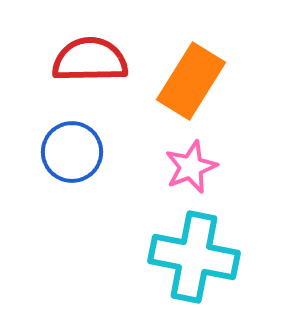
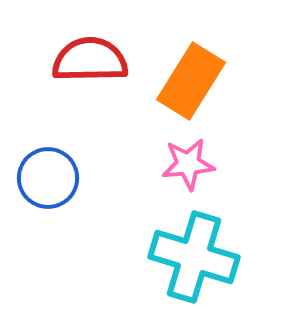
blue circle: moved 24 px left, 26 px down
pink star: moved 3 px left, 3 px up; rotated 16 degrees clockwise
cyan cross: rotated 6 degrees clockwise
